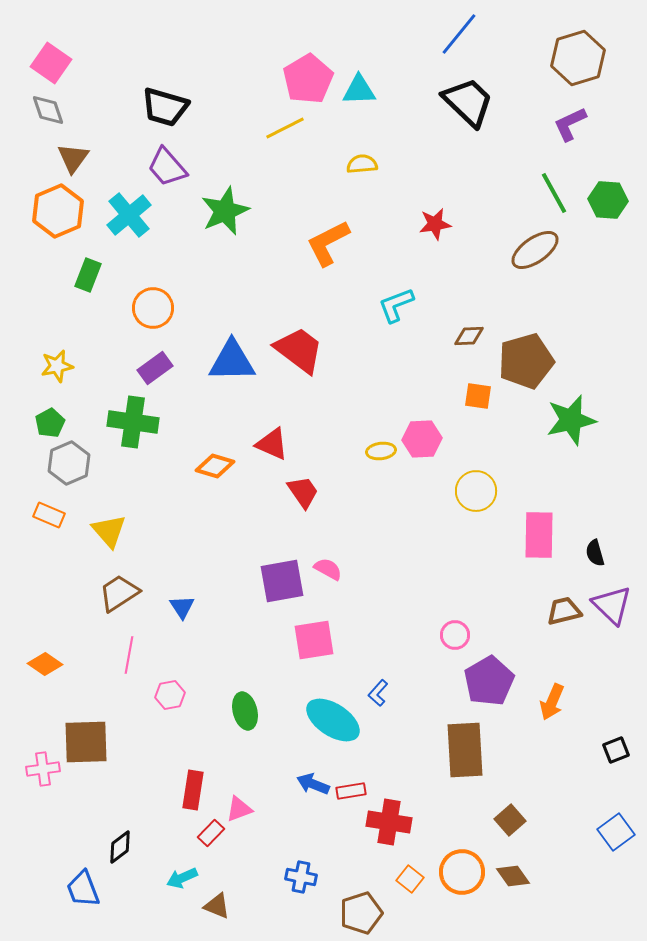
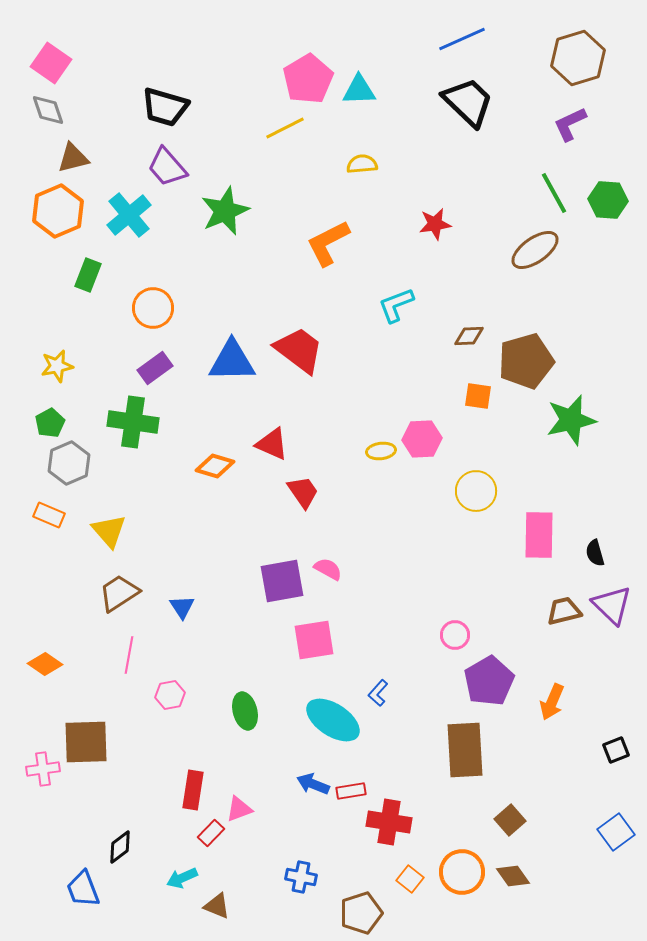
blue line at (459, 34): moved 3 px right, 5 px down; rotated 27 degrees clockwise
brown triangle at (73, 158): rotated 40 degrees clockwise
